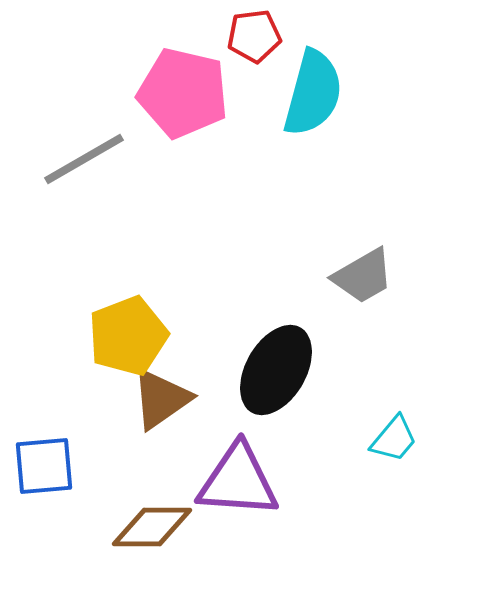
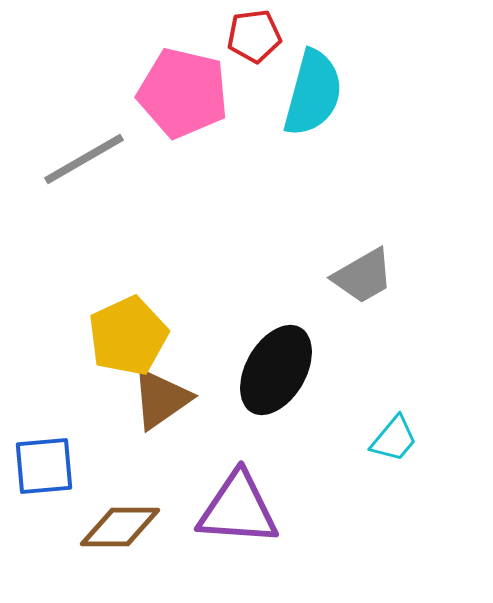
yellow pentagon: rotated 4 degrees counterclockwise
purple triangle: moved 28 px down
brown diamond: moved 32 px left
